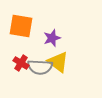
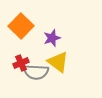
orange square: rotated 35 degrees clockwise
red cross: rotated 35 degrees clockwise
gray semicircle: moved 4 px left, 5 px down
